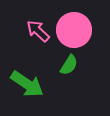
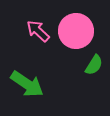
pink circle: moved 2 px right, 1 px down
green semicircle: moved 25 px right
